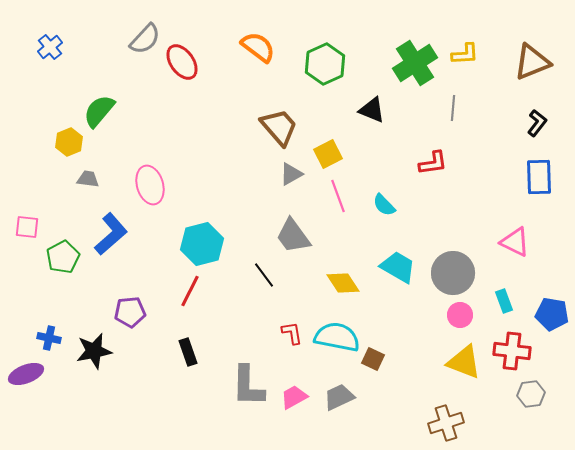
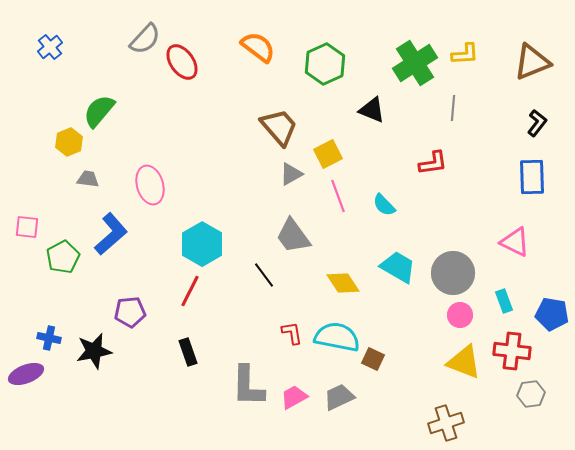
blue rectangle at (539, 177): moved 7 px left
cyan hexagon at (202, 244): rotated 15 degrees counterclockwise
